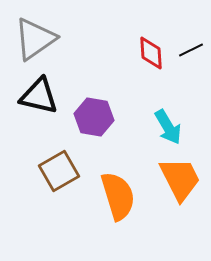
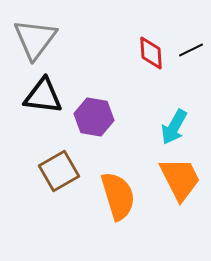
gray triangle: rotated 18 degrees counterclockwise
black triangle: moved 4 px right; rotated 6 degrees counterclockwise
cyan arrow: moved 6 px right; rotated 60 degrees clockwise
